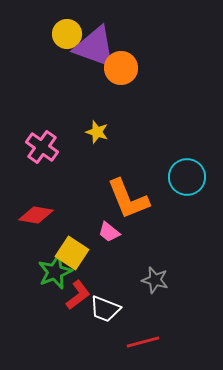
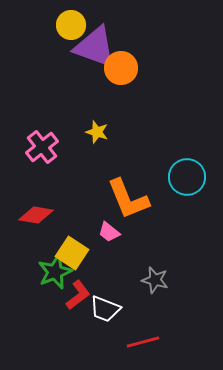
yellow circle: moved 4 px right, 9 px up
pink cross: rotated 16 degrees clockwise
